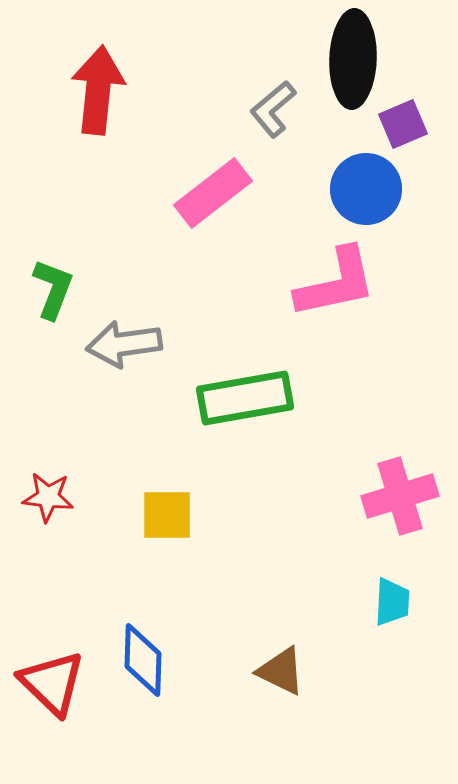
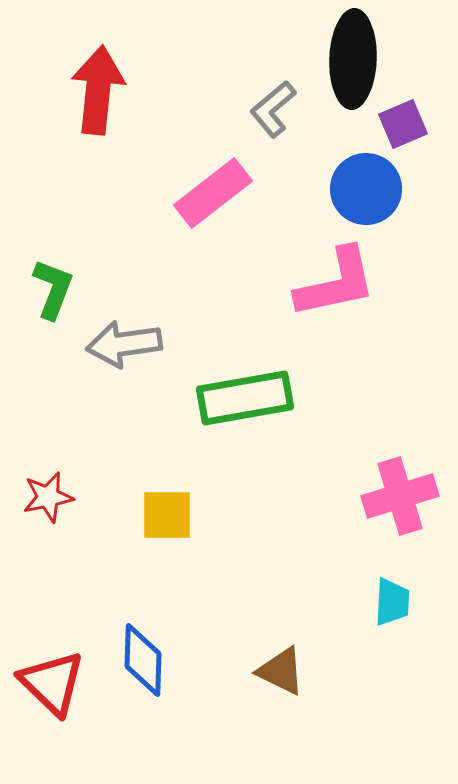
red star: rotated 18 degrees counterclockwise
